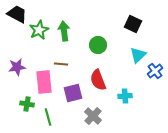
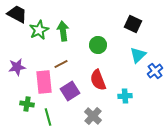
green arrow: moved 1 px left
brown line: rotated 32 degrees counterclockwise
purple square: moved 3 px left, 2 px up; rotated 18 degrees counterclockwise
